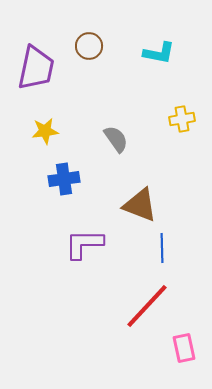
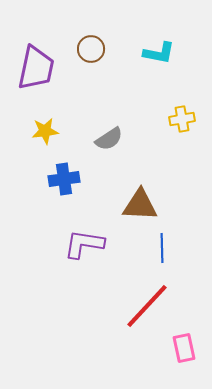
brown circle: moved 2 px right, 3 px down
gray semicircle: moved 7 px left; rotated 92 degrees clockwise
brown triangle: rotated 18 degrees counterclockwise
purple L-shape: rotated 9 degrees clockwise
